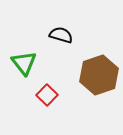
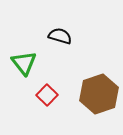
black semicircle: moved 1 px left, 1 px down
brown hexagon: moved 19 px down
